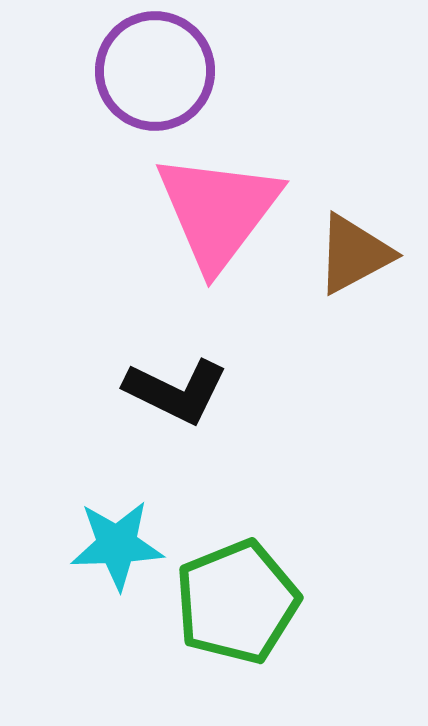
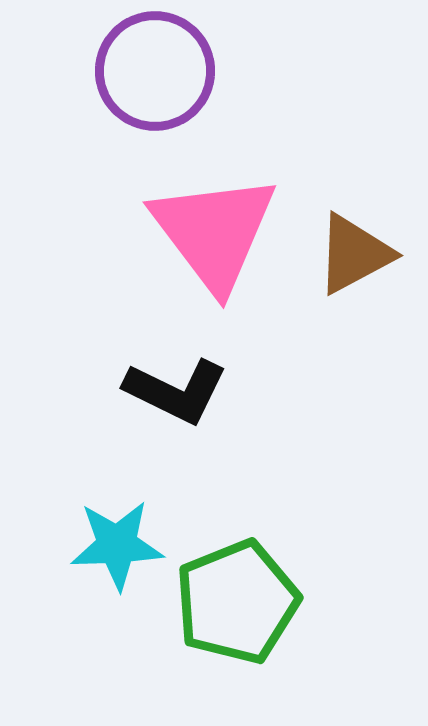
pink triangle: moved 4 px left, 21 px down; rotated 14 degrees counterclockwise
